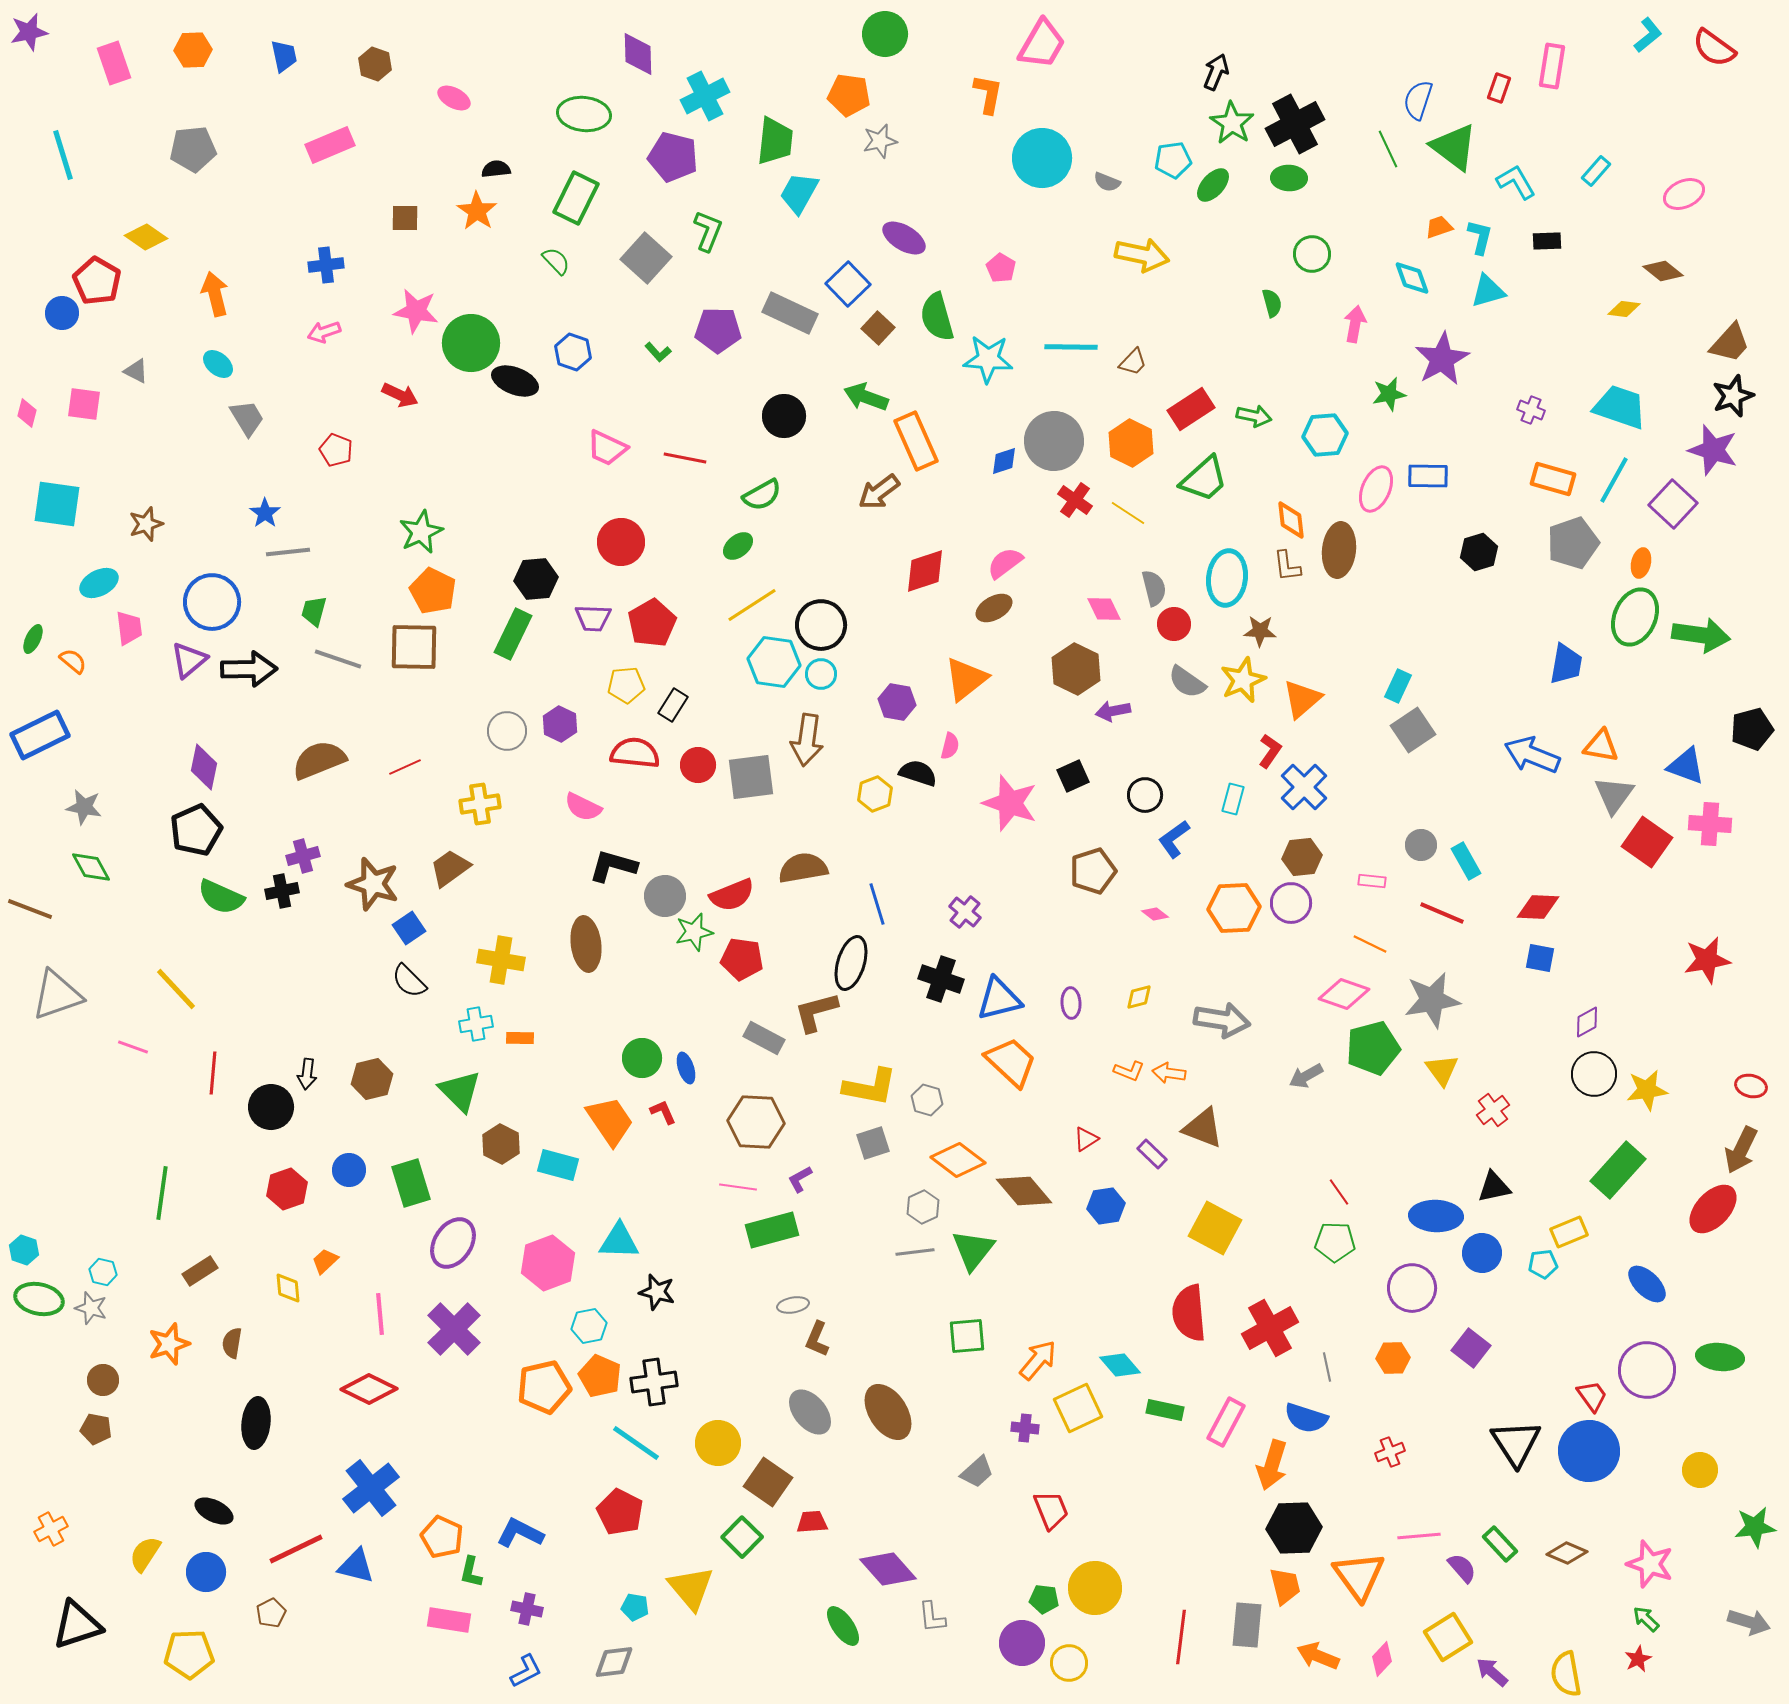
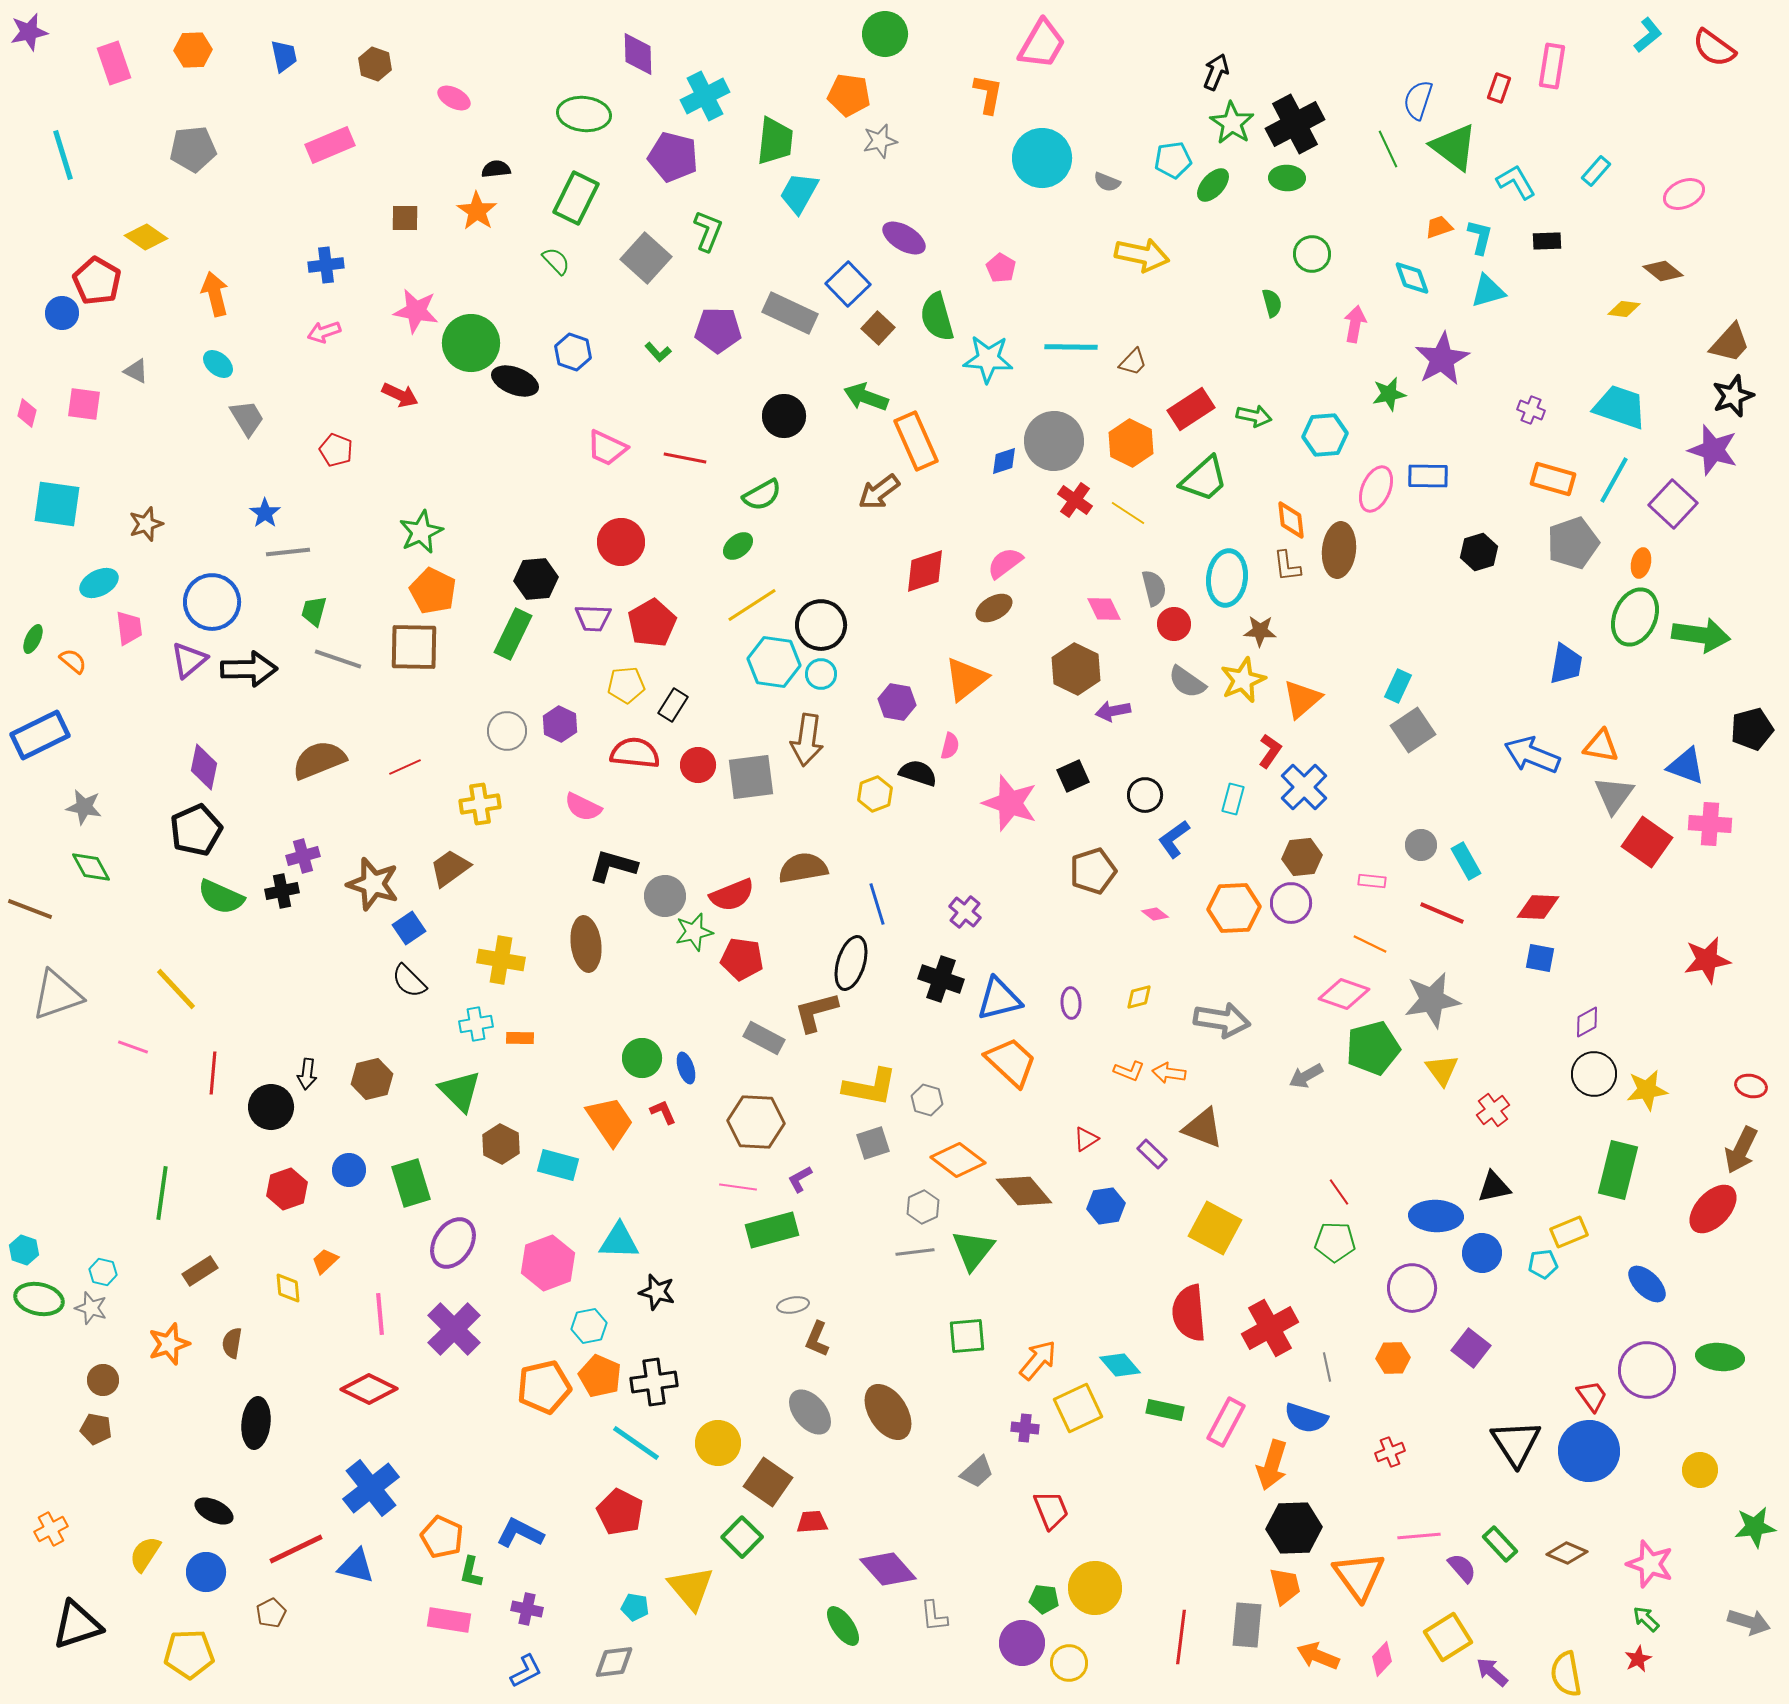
green ellipse at (1289, 178): moved 2 px left
green rectangle at (1618, 1170): rotated 28 degrees counterclockwise
gray L-shape at (932, 1617): moved 2 px right, 1 px up
